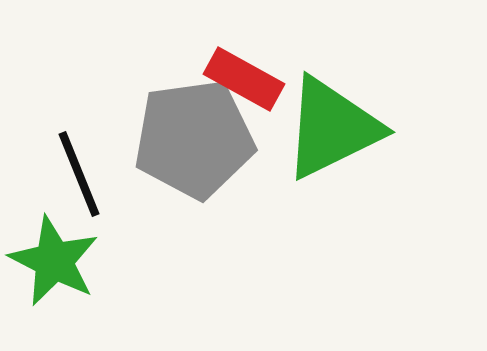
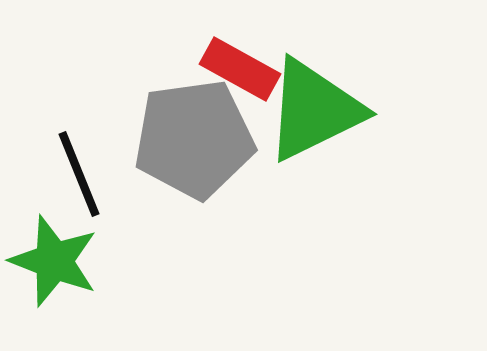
red rectangle: moved 4 px left, 10 px up
green triangle: moved 18 px left, 18 px up
green star: rotated 6 degrees counterclockwise
